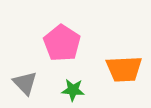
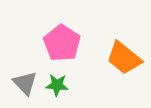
orange trapezoid: moved 11 px up; rotated 42 degrees clockwise
green star: moved 16 px left, 5 px up
